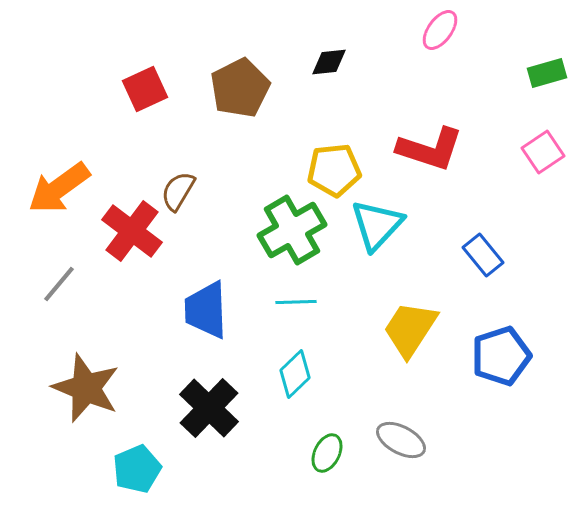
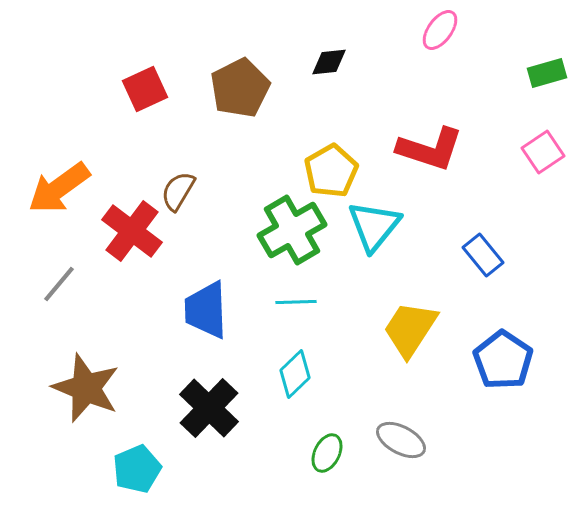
yellow pentagon: moved 3 px left, 1 px down; rotated 24 degrees counterclockwise
cyan triangle: moved 3 px left, 1 px down; rotated 4 degrees counterclockwise
blue pentagon: moved 2 px right, 4 px down; rotated 20 degrees counterclockwise
